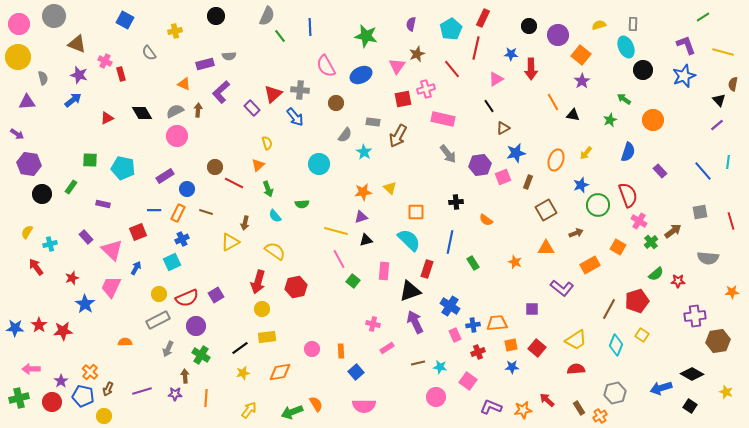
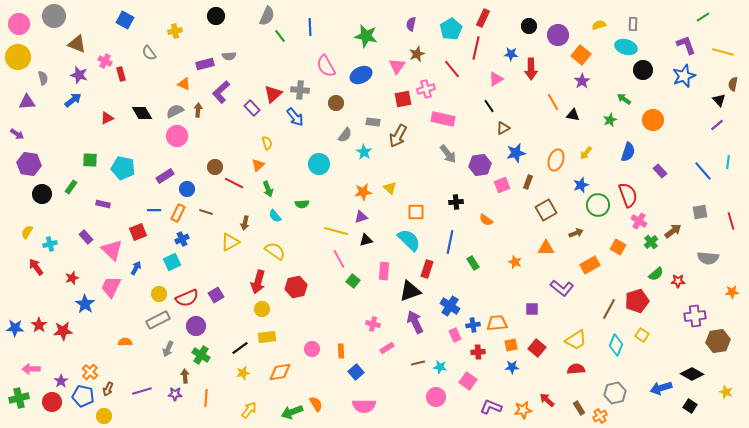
cyan ellipse at (626, 47): rotated 50 degrees counterclockwise
pink square at (503, 177): moved 1 px left, 8 px down
red cross at (478, 352): rotated 16 degrees clockwise
